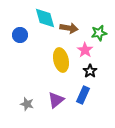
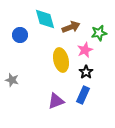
cyan diamond: moved 1 px down
brown arrow: moved 2 px right, 1 px up; rotated 30 degrees counterclockwise
pink star: rotated 14 degrees clockwise
black star: moved 4 px left, 1 px down
purple triangle: moved 1 px down; rotated 18 degrees clockwise
gray star: moved 15 px left, 24 px up
